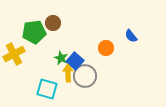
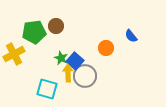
brown circle: moved 3 px right, 3 px down
